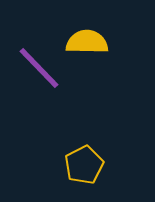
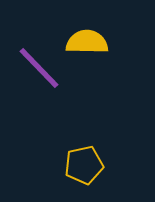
yellow pentagon: rotated 15 degrees clockwise
